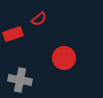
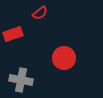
red semicircle: moved 1 px right, 6 px up
gray cross: moved 1 px right
